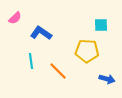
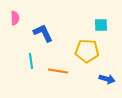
pink semicircle: rotated 48 degrees counterclockwise
blue L-shape: moved 2 px right; rotated 30 degrees clockwise
orange line: rotated 36 degrees counterclockwise
